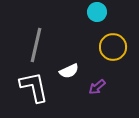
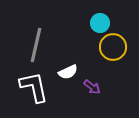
cyan circle: moved 3 px right, 11 px down
white semicircle: moved 1 px left, 1 px down
purple arrow: moved 5 px left; rotated 102 degrees counterclockwise
